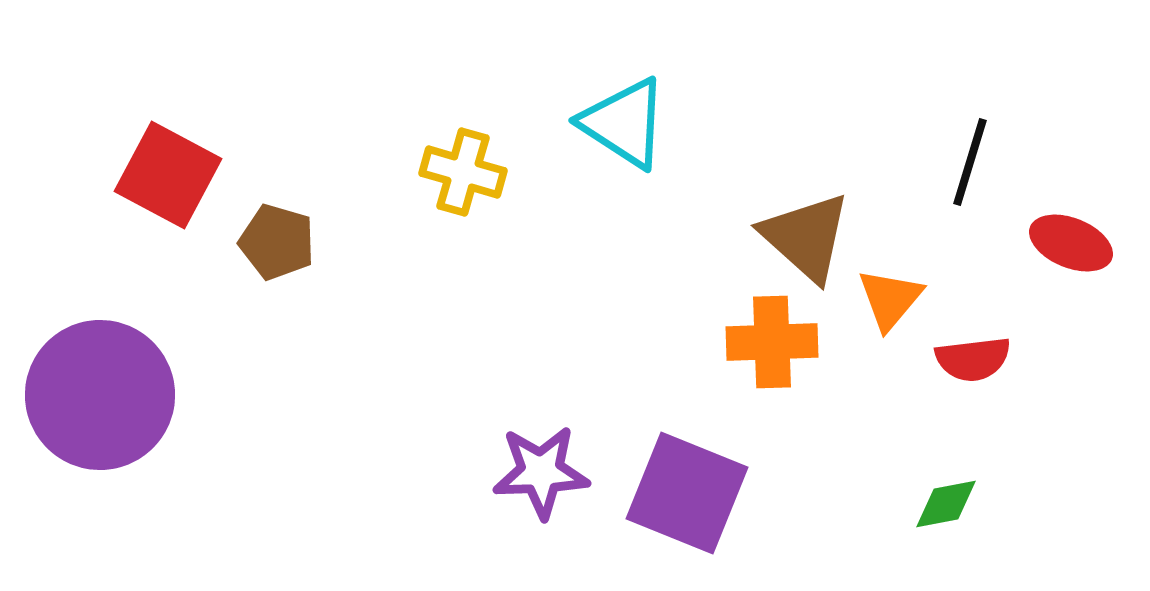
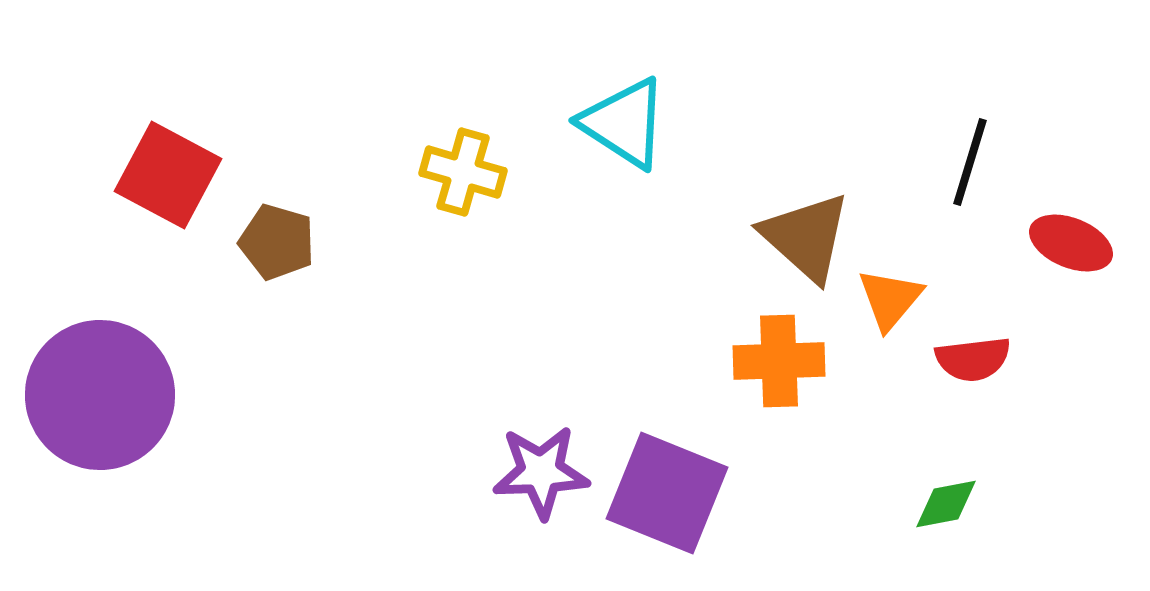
orange cross: moved 7 px right, 19 px down
purple square: moved 20 px left
